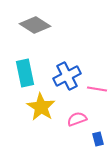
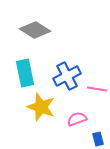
gray diamond: moved 5 px down
yellow star: rotated 12 degrees counterclockwise
